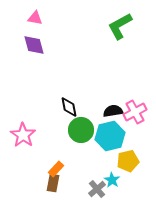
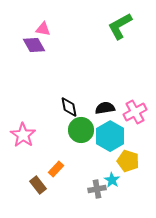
pink triangle: moved 8 px right, 11 px down
purple diamond: rotated 15 degrees counterclockwise
black semicircle: moved 8 px left, 3 px up
cyan hexagon: rotated 16 degrees counterclockwise
yellow pentagon: rotated 30 degrees clockwise
brown rectangle: moved 15 px left, 2 px down; rotated 48 degrees counterclockwise
gray cross: rotated 30 degrees clockwise
